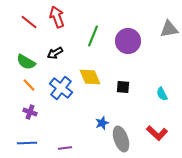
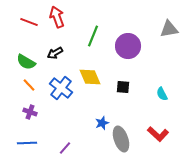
red line: rotated 18 degrees counterclockwise
purple circle: moved 5 px down
red L-shape: moved 1 px right, 1 px down
purple line: rotated 40 degrees counterclockwise
